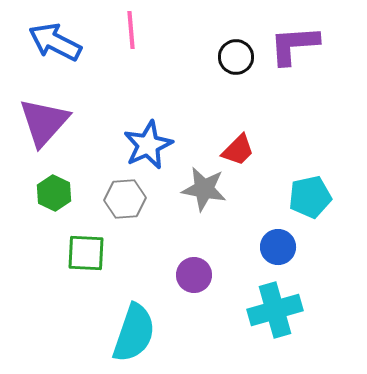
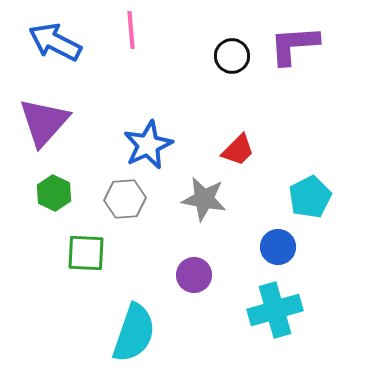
black circle: moved 4 px left, 1 px up
gray star: moved 10 px down
cyan pentagon: rotated 15 degrees counterclockwise
